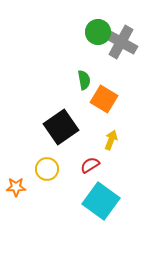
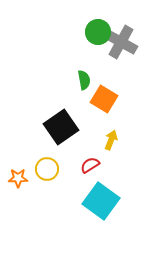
orange star: moved 2 px right, 9 px up
